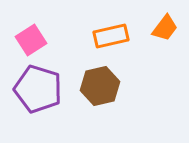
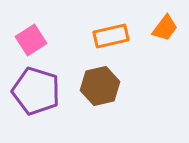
purple pentagon: moved 2 px left, 2 px down
